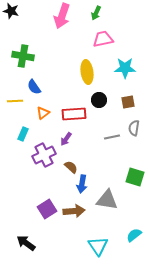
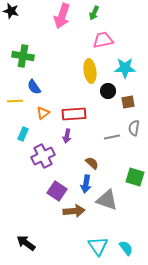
green arrow: moved 2 px left
pink trapezoid: moved 1 px down
yellow ellipse: moved 3 px right, 1 px up
black circle: moved 9 px right, 9 px up
purple arrow: moved 1 px right, 3 px up; rotated 24 degrees counterclockwise
purple cross: moved 1 px left, 1 px down
brown semicircle: moved 21 px right, 4 px up
blue arrow: moved 4 px right
gray triangle: rotated 10 degrees clockwise
purple square: moved 10 px right, 18 px up; rotated 24 degrees counterclockwise
cyan semicircle: moved 8 px left, 13 px down; rotated 91 degrees clockwise
